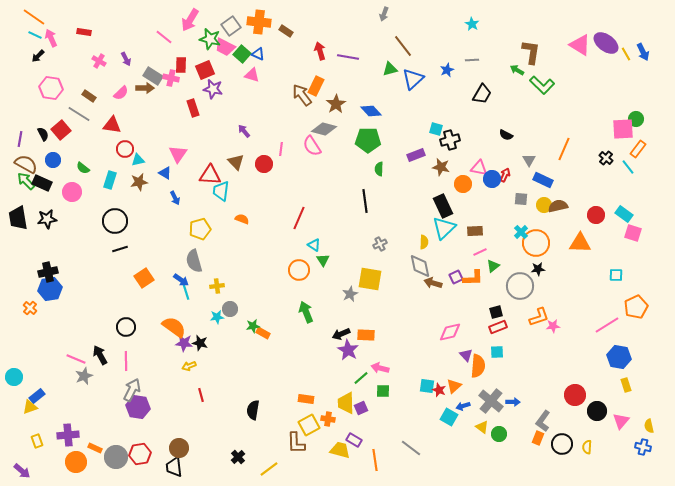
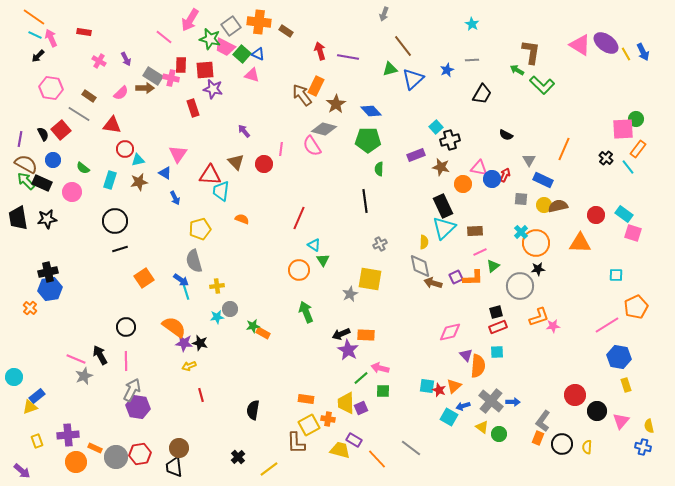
red square at (205, 70): rotated 18 degrees clockwise
cyan square at (436, 129): moved 2 px up; rotated 32 degrees clockwise
orange line at (375, 460): moved 2 px right, 1 px up; rotated 35 degrees counterclockwise
